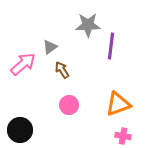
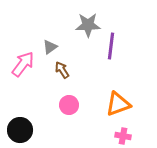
pink arrow: rotated 12 degrees counterclockwise
